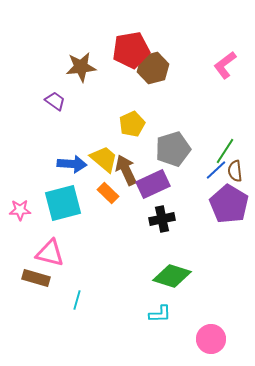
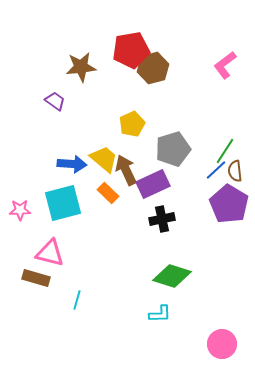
pink circle: moved 11 px right, 5 px down
